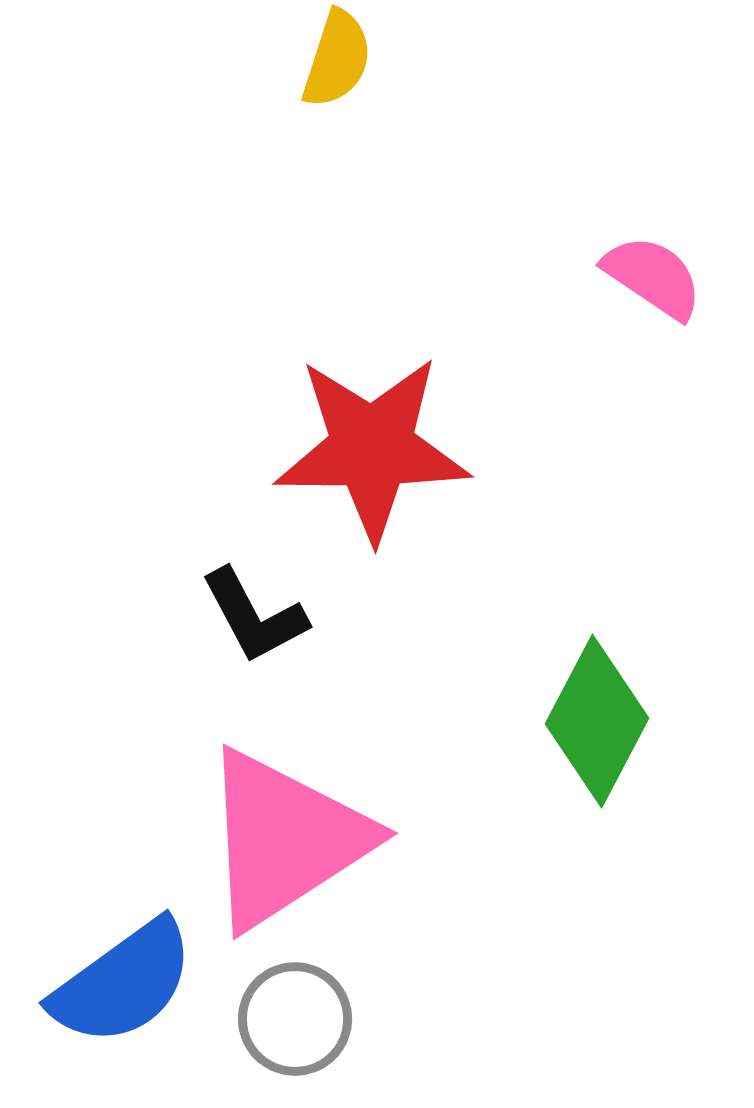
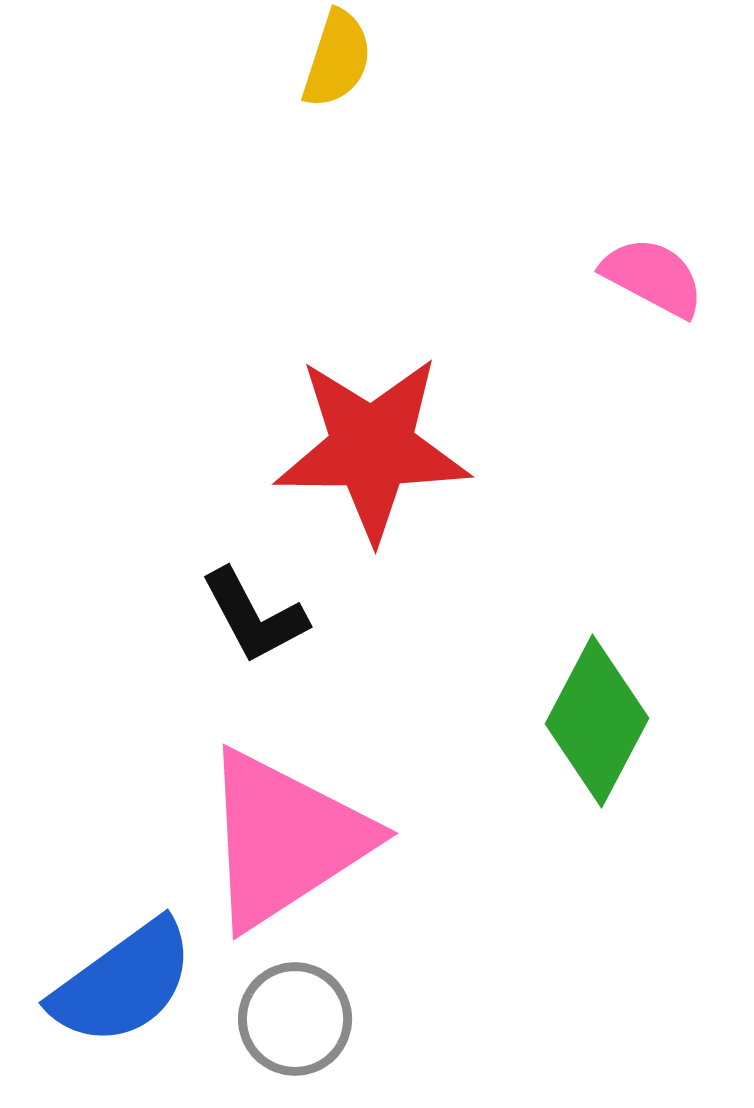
pink semicircle: rotated 6 degrees counterclockwise
